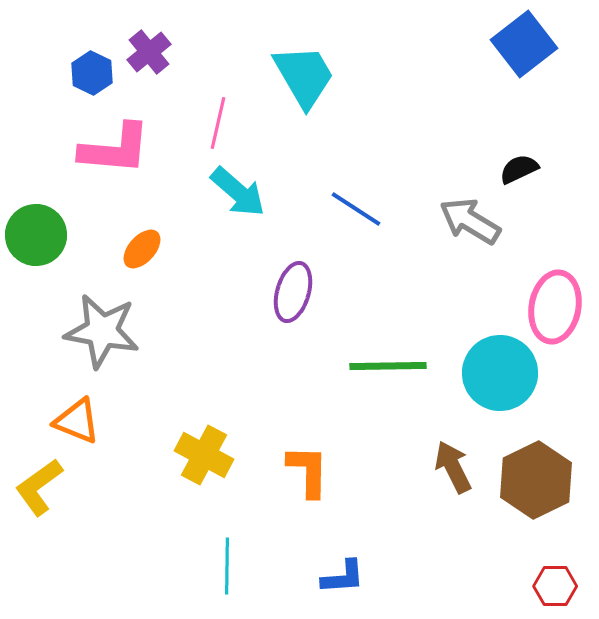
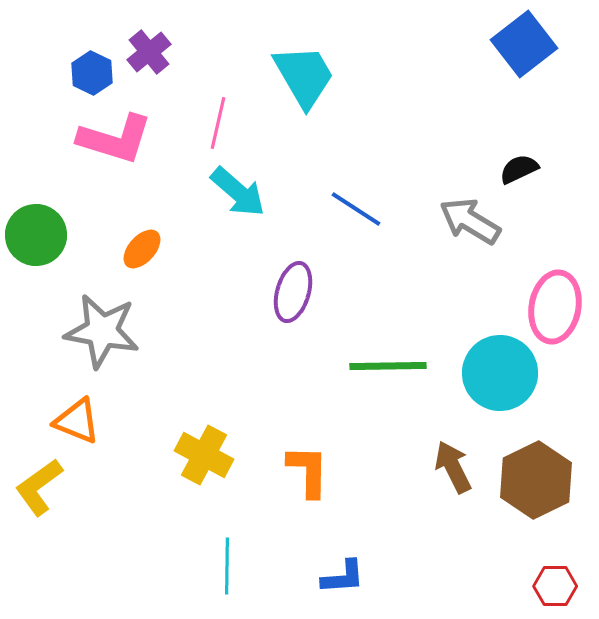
pink L-shape: moved 10 px up; rotated 12 degrees clockwise
